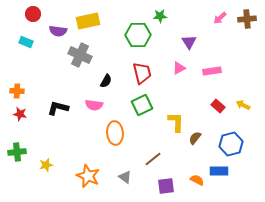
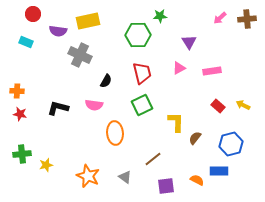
green cross: moved 5 px right, 2 px down
